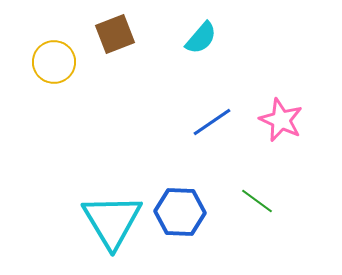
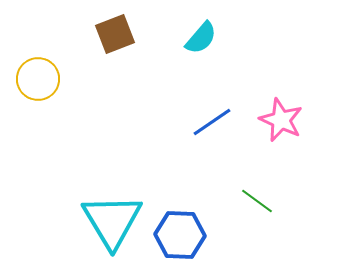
yellow circle: moved 16 px left, 17 px down
blue hexagon: moved 23 px down
